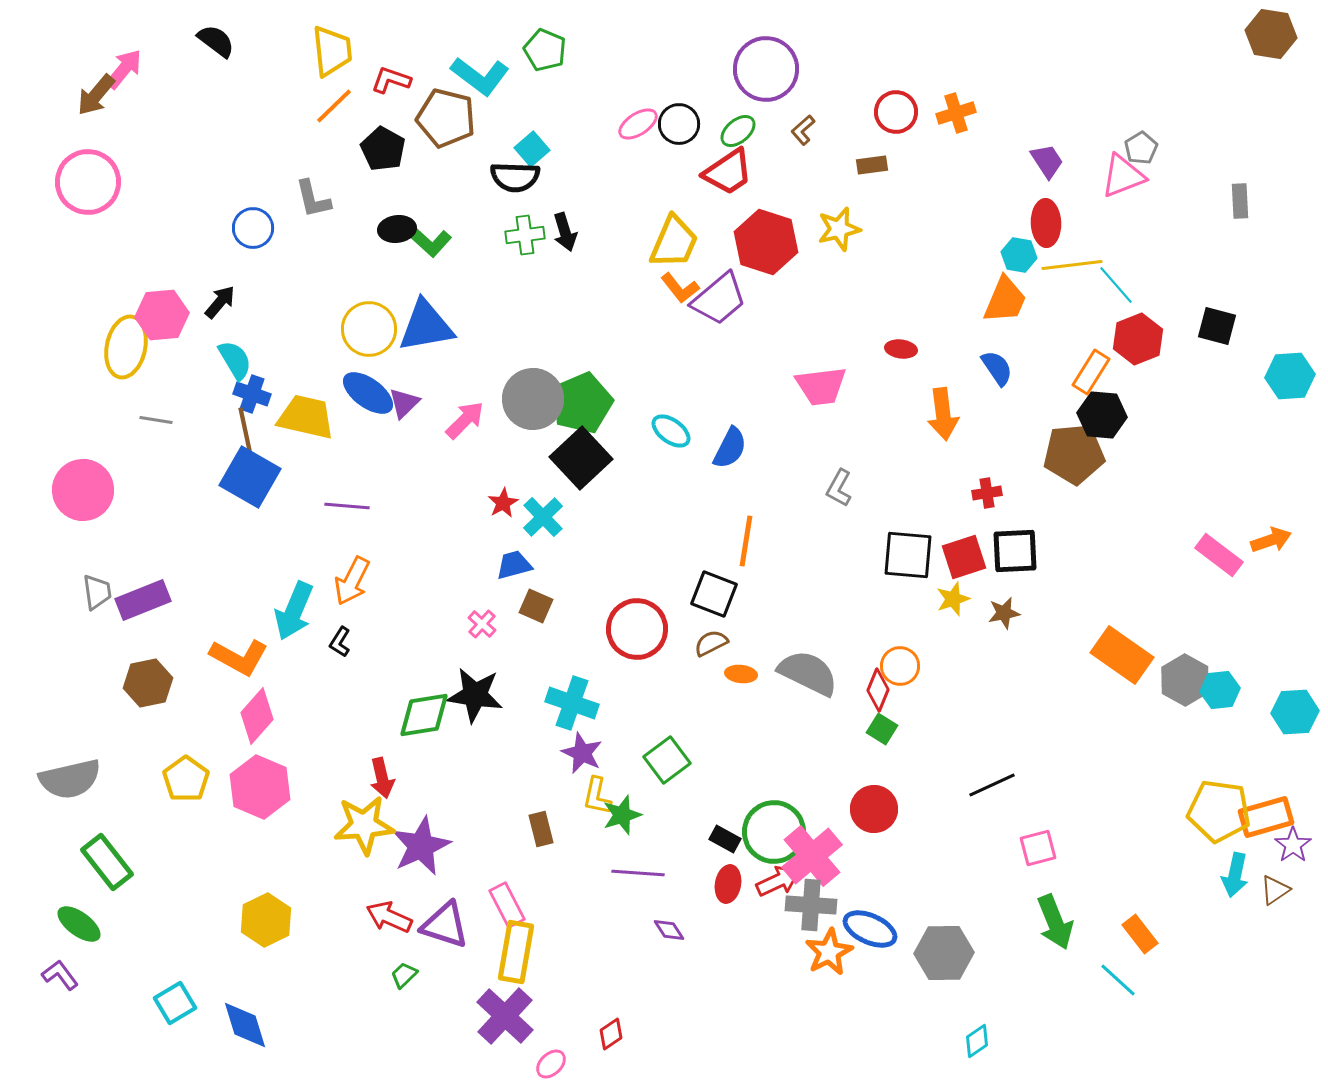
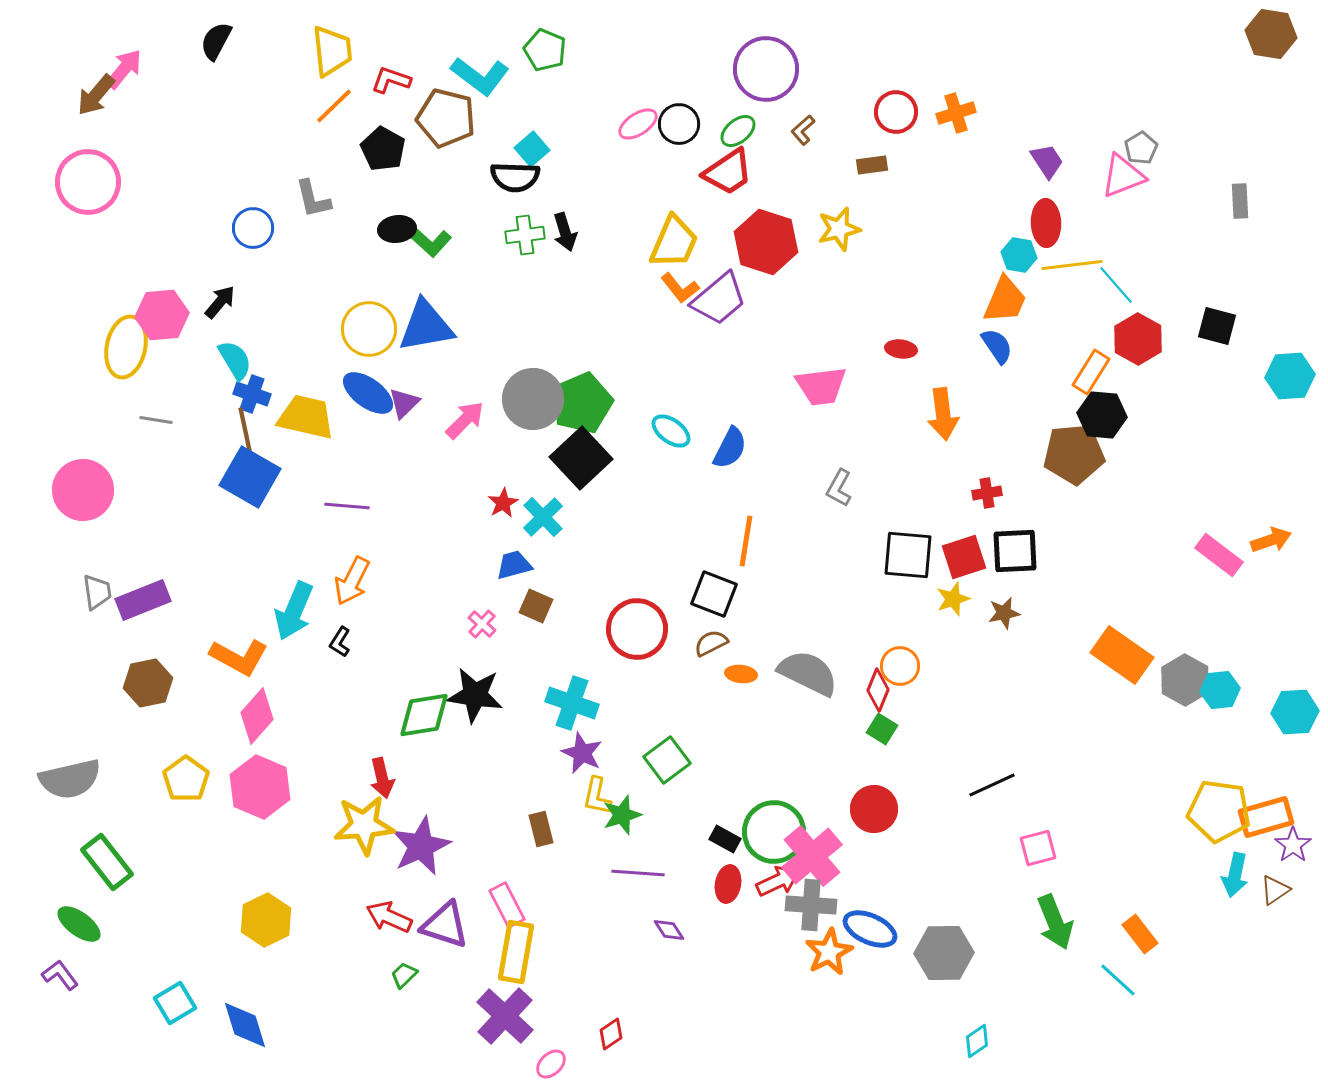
black semicircle at (216, 41): rotated 99 degrees counterclockwise
red hexagon at (1138, 339): rotated 9 degrees counterclockwise
blue semicircle at (997, 368): moved 22 px up
